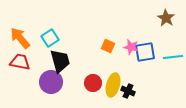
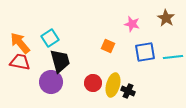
orange arrow: moved 5 px down
pink star: moved 1 px right, 23 px up
